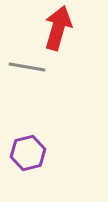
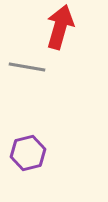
red arrow: moved 2 px right, 1 px up
